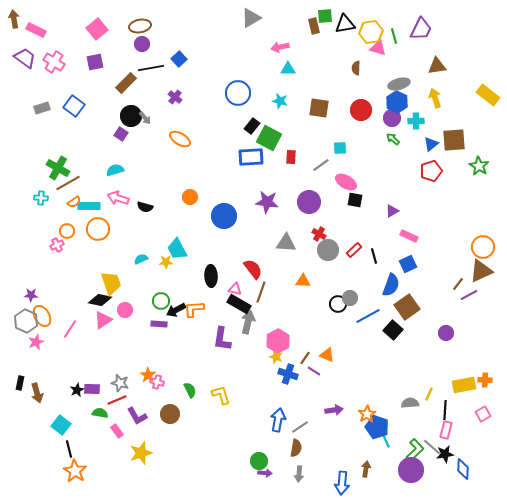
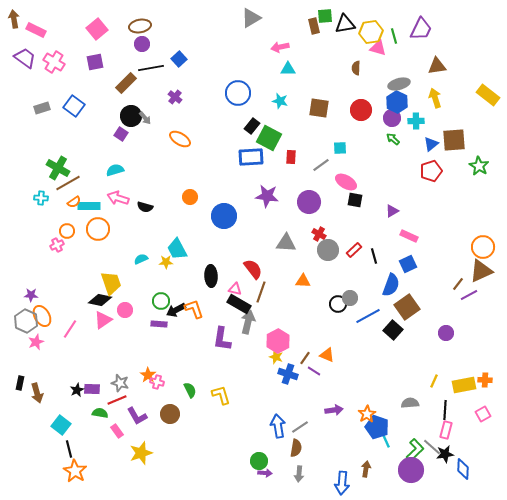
purple star at (267, 202): moved 6 px up
orange L-shape at (194, 309): rotated 75 degrees clockwise
yellow line at (429, 394): moved 5 px right, 13 px up
blue arrow at (278, 420): moved 6 px down; rotated 20 degrees counterclockwise
